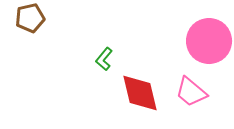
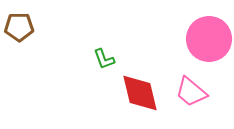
brown pentagon: moved 11 px left, 9 px down; rotated 12 degrees clockwise
pink circle: moved 2 px up
green L-shape: rotated 60 degrees counterclockwise
